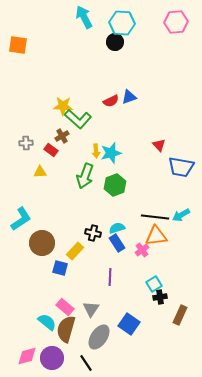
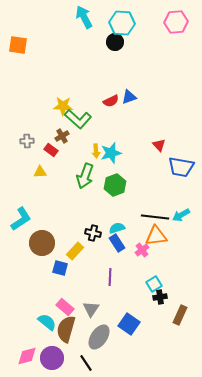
gray cross at (26, 143): moved 1 px right, 2 px up
